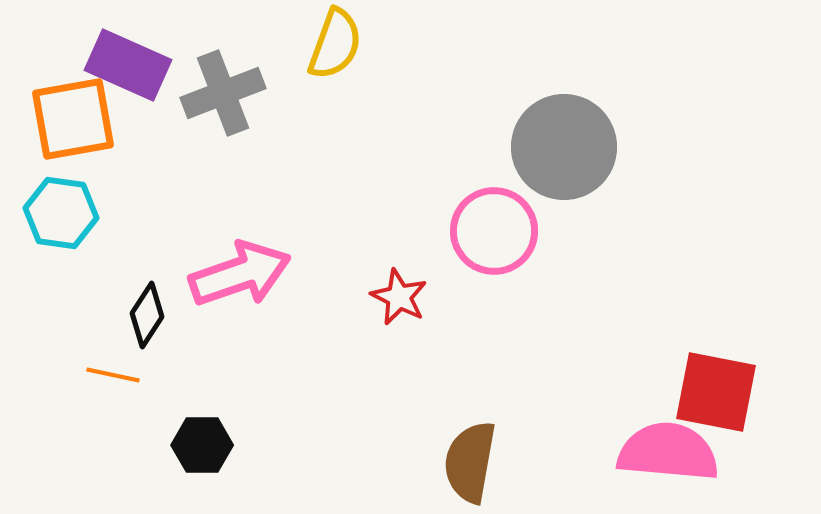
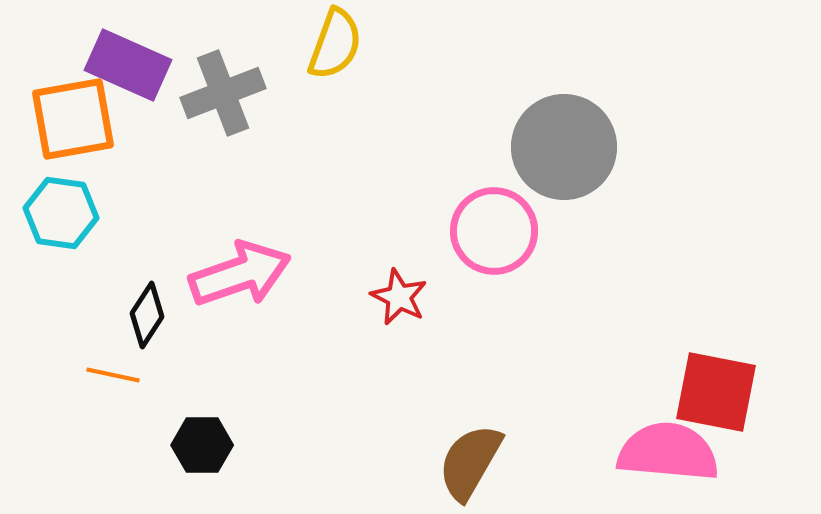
brown semicircle: rotated 20 degrees clockwise
